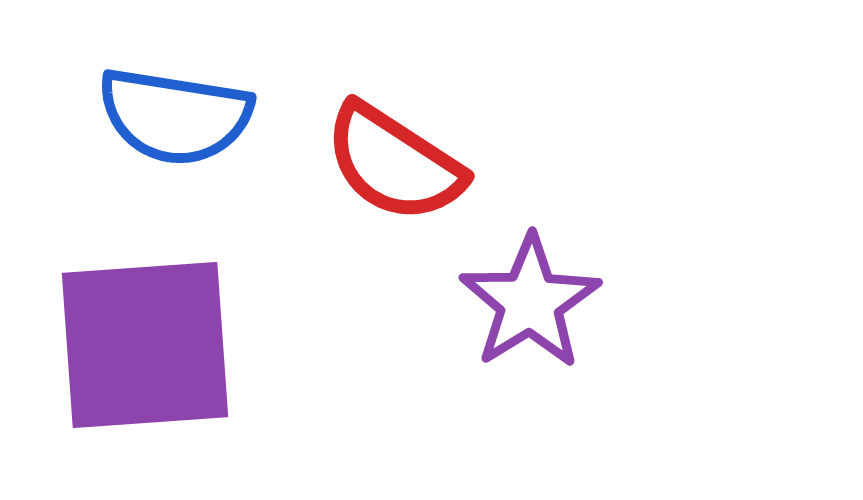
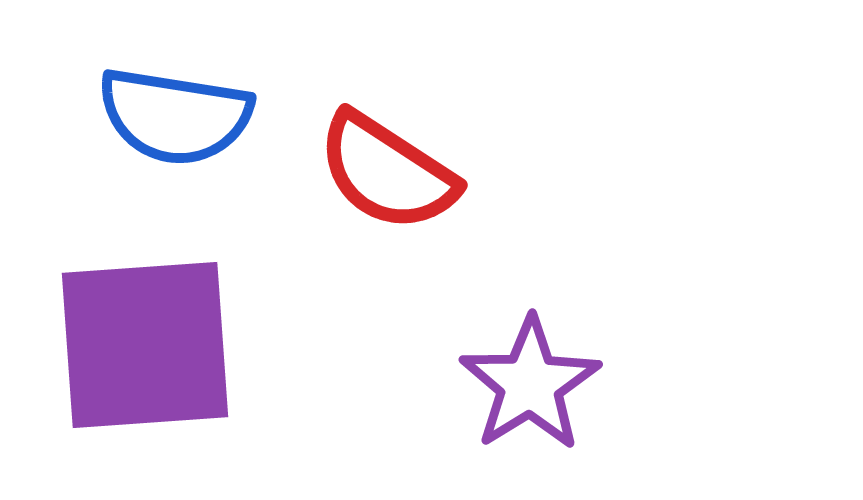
red semicircle: moved 7 px left, 9 px down
purple star: moved 82 px down
